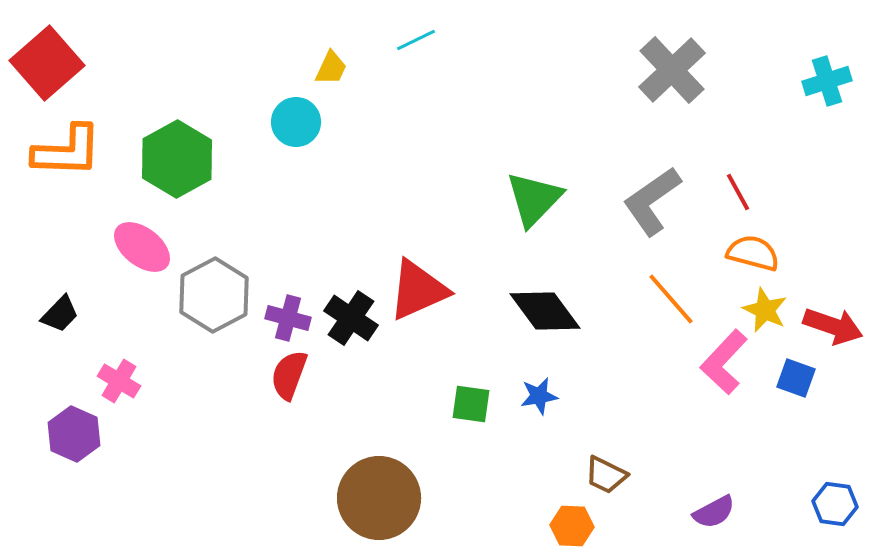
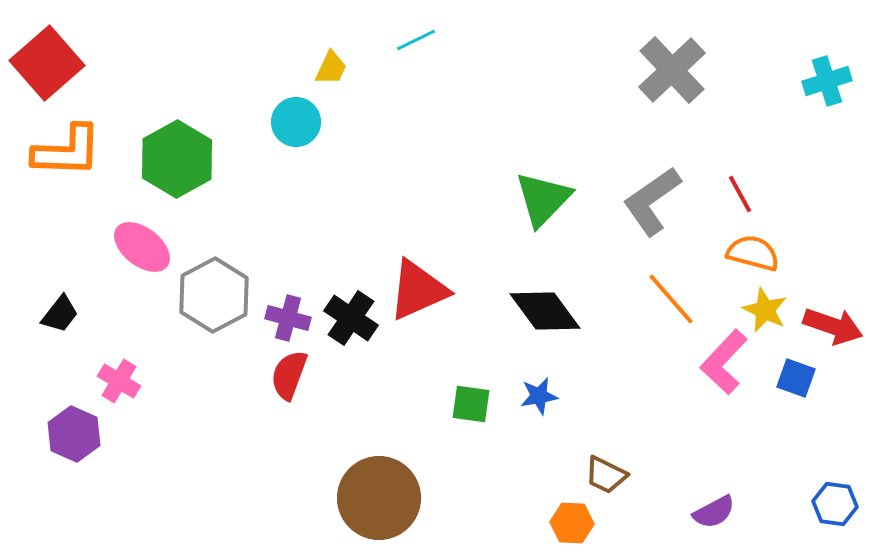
red line: moved 2 px right, 2 px down
green triangle: moved 9 px right
black trapezoid: rotated 6 degrees counterclockwise
orange hexagon: moved 3 px up
